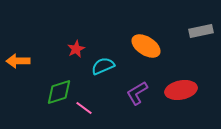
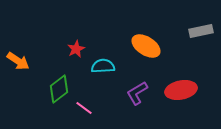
orange arrow: rotated 145 degrees counterclockwise
cyan semicircle: rotated 20 degrees clockwise
green diamond: moved 3 px up; rotated 20 degrees counterclockwise
